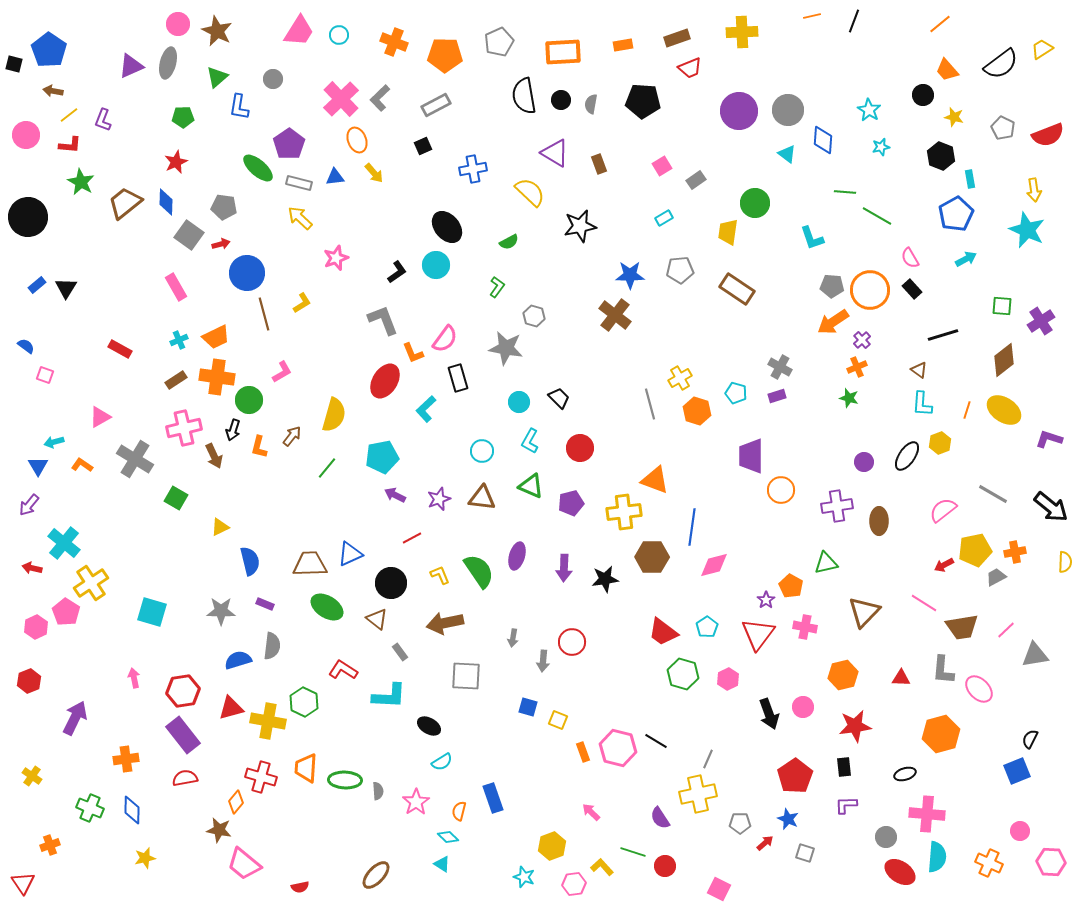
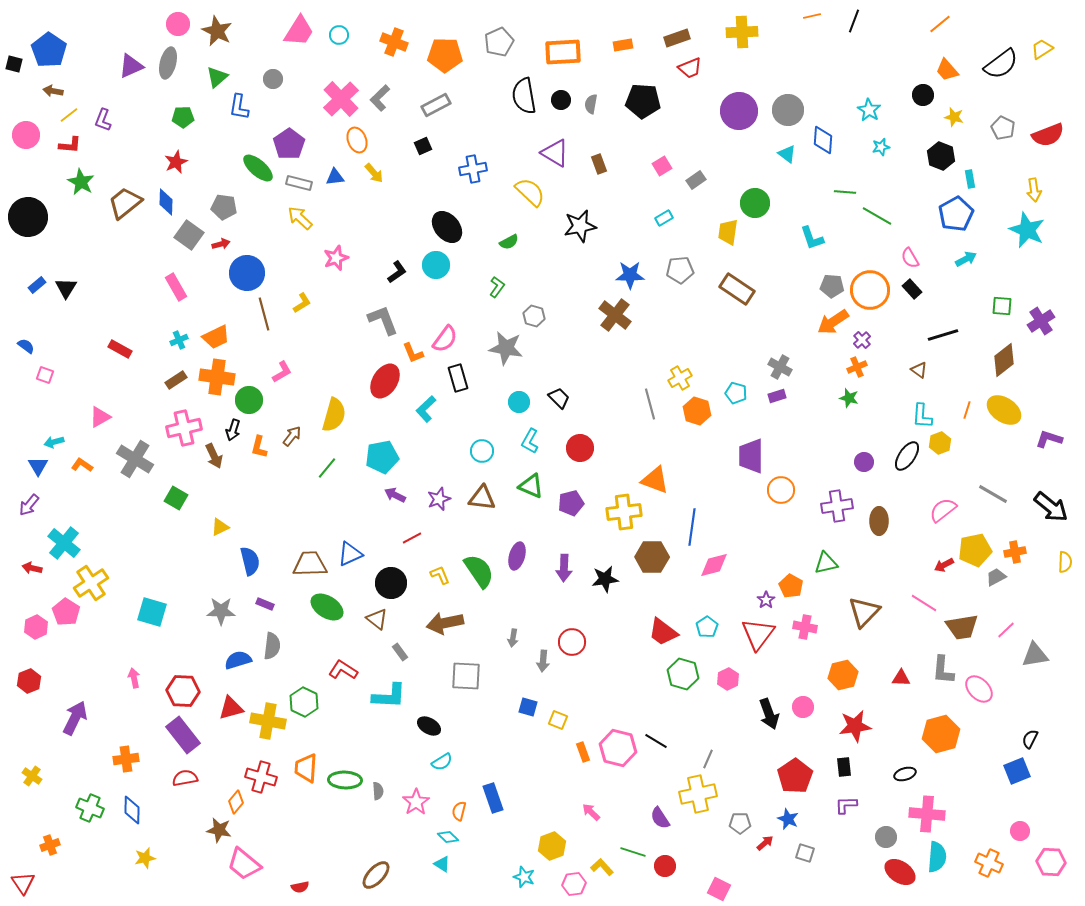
cyan L-shape at (922, 404): moved 12 px down
red hexagon at (183, 691): rotated 12 degrees clockwise
